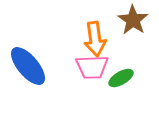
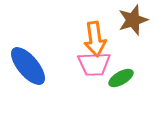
brown star: rotated 20 degrees clockwise
pink trapezoid: moved 2 px right, 3 px up
